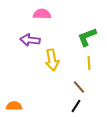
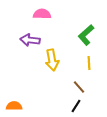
green L-shape: moved 1 px left, 2 px up; rotated 20 degrees counterclockwise
